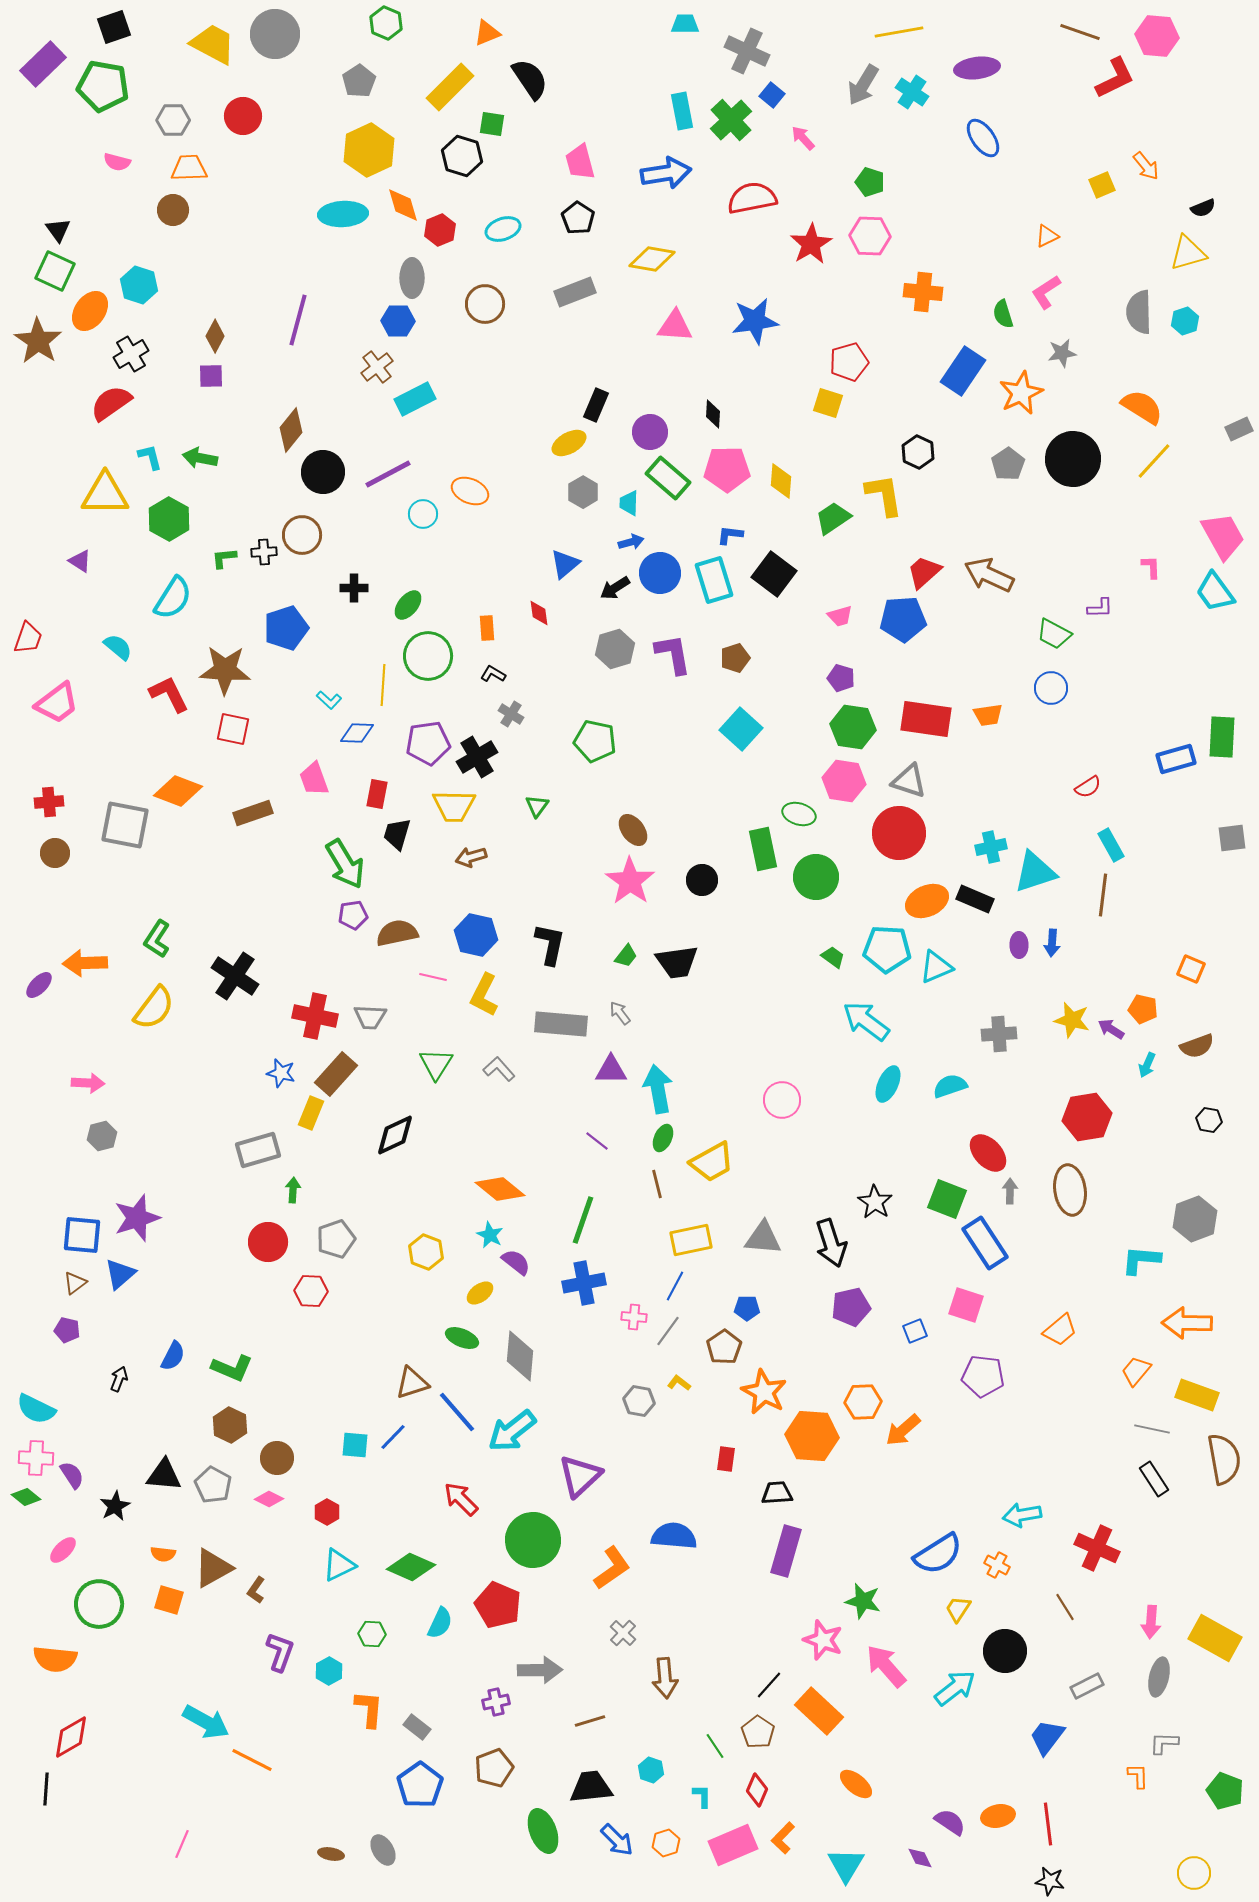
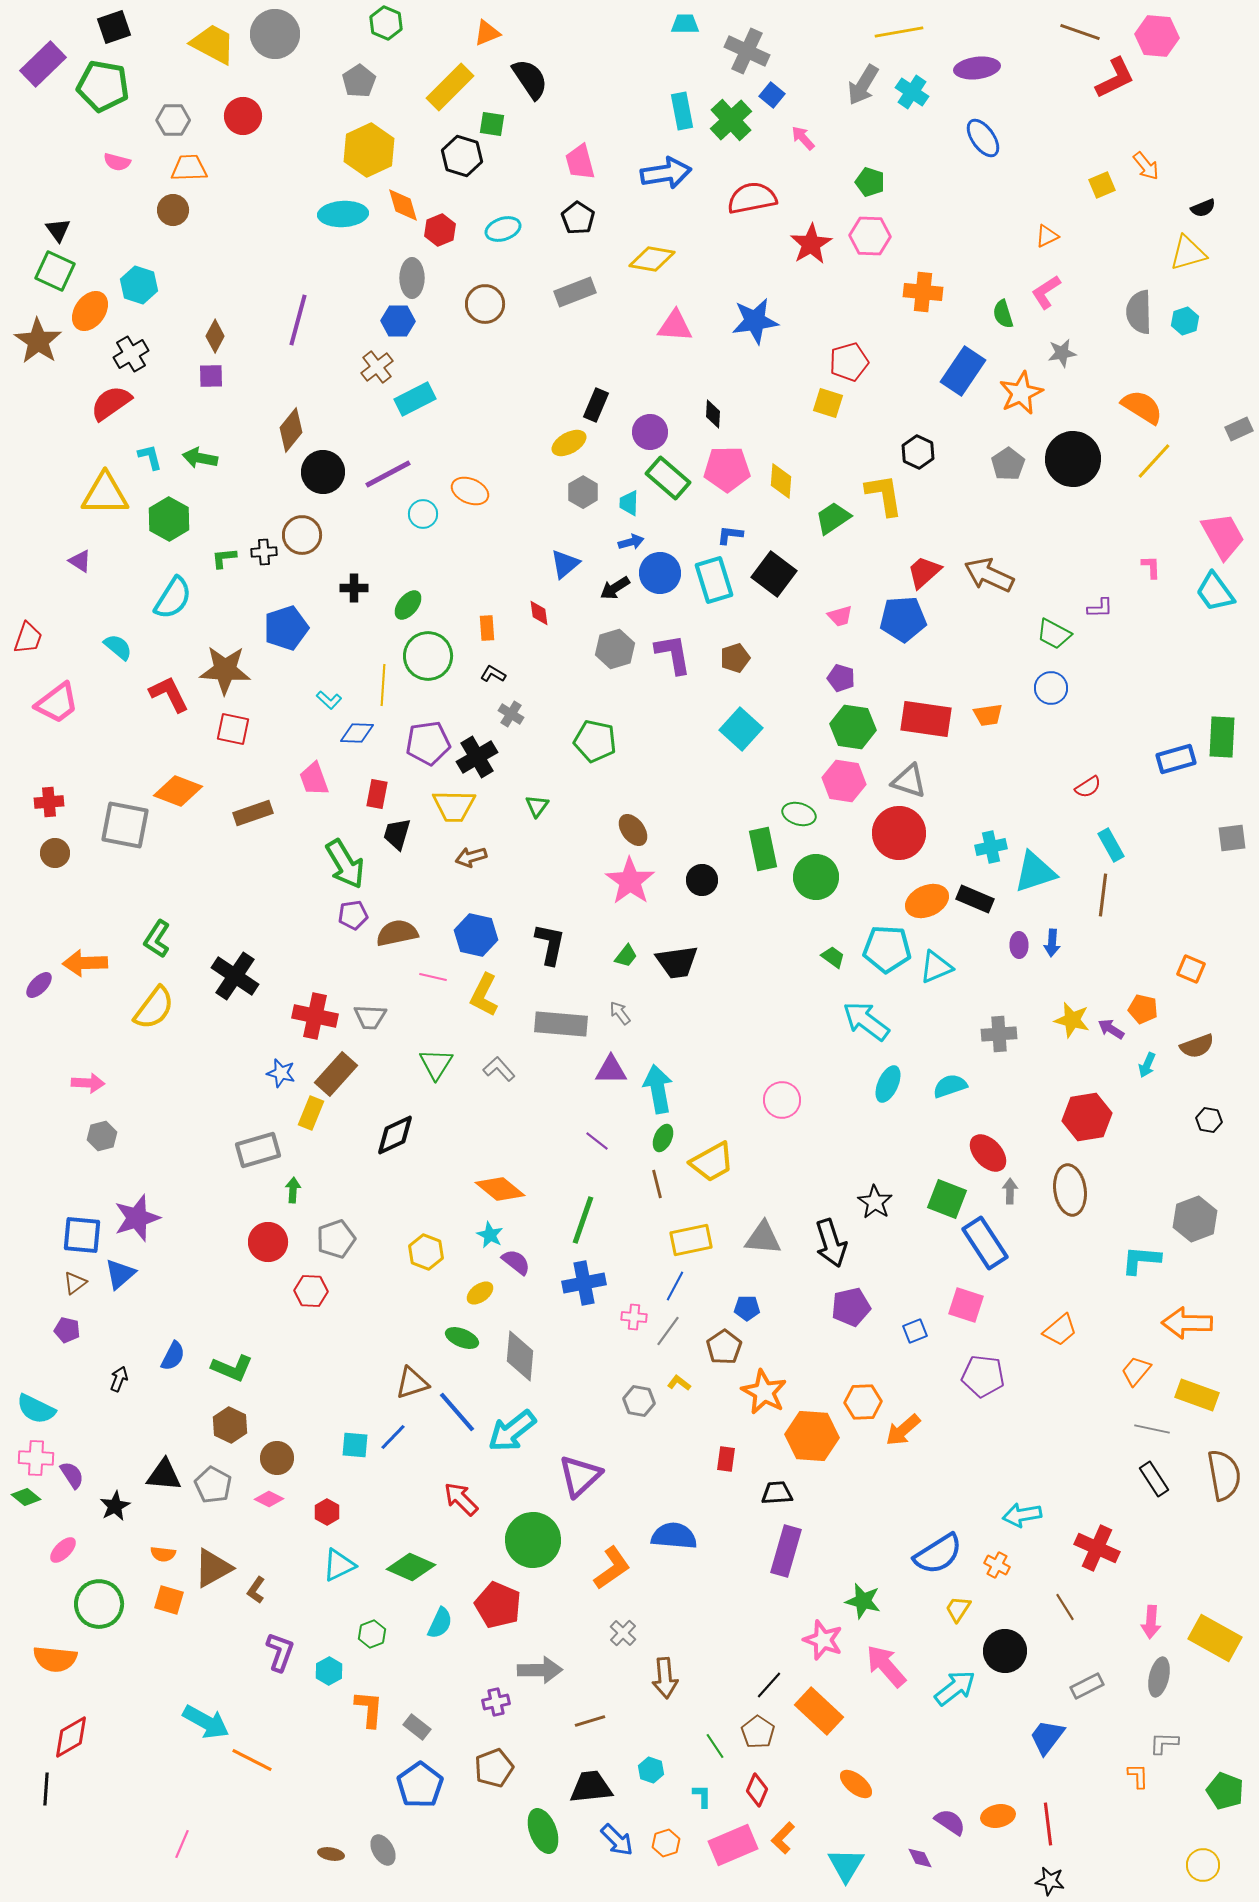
brown semicircle at (1224, 1459): moved 16 px down
green hexagon at (372, 1634): rotated 24 degrees counterclockwise
yellow circle at (1194, 1873): moved 9 px right, 8 px up
